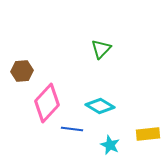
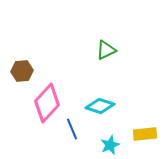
green triangle: moved 5 px right, 1 px down; rotated 20 degrees clockwise
cyan diamond: rotated 12 degrees counterclockwise
blue line: rotated 60 degrees clockwise
yellow rectangle: moved 3 px left
cyan star: rotated 24 degrees clockwise
